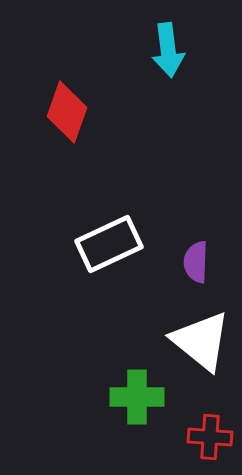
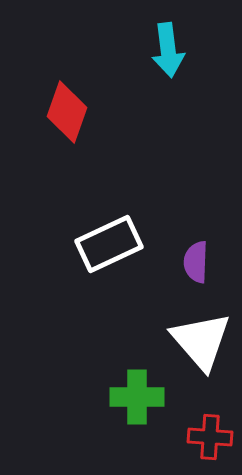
white triangle: rotated 10 degrees clockwise
